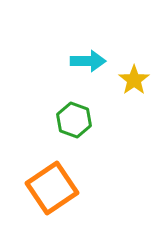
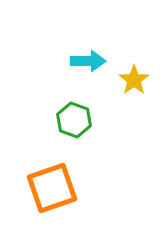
orange square: rotated 15 degrees clockwise
